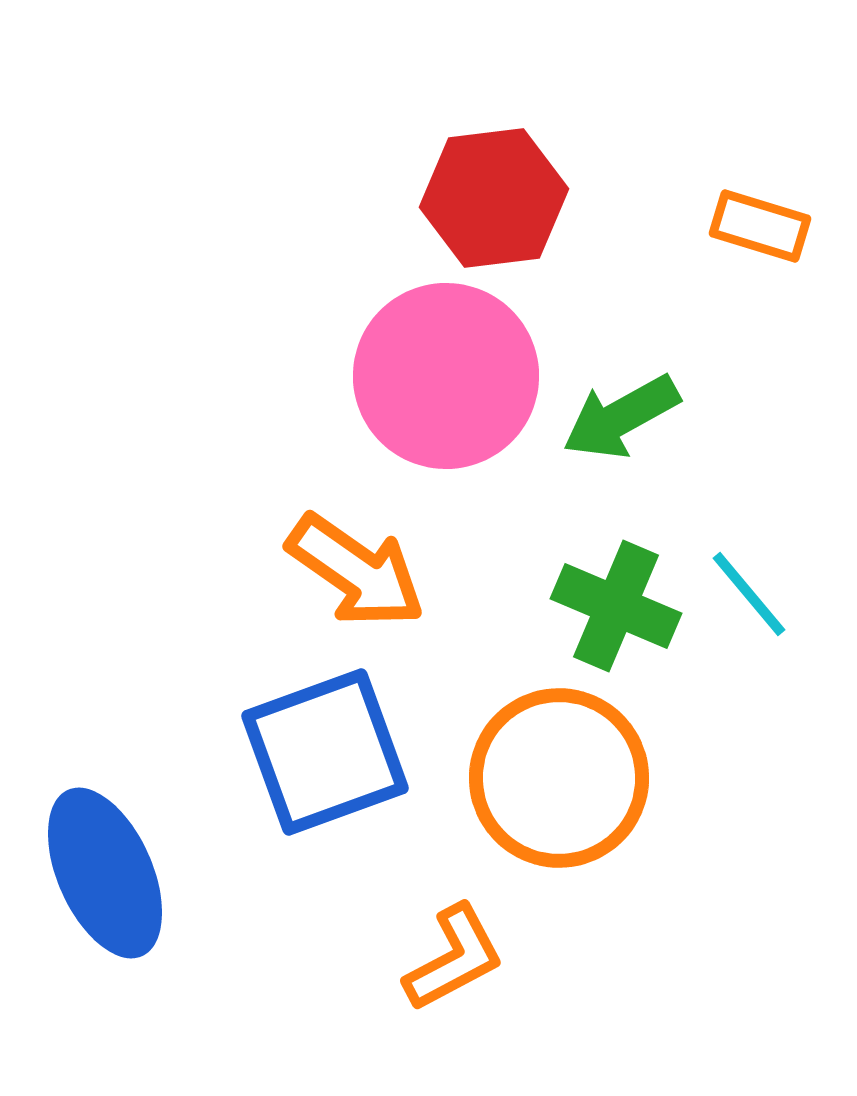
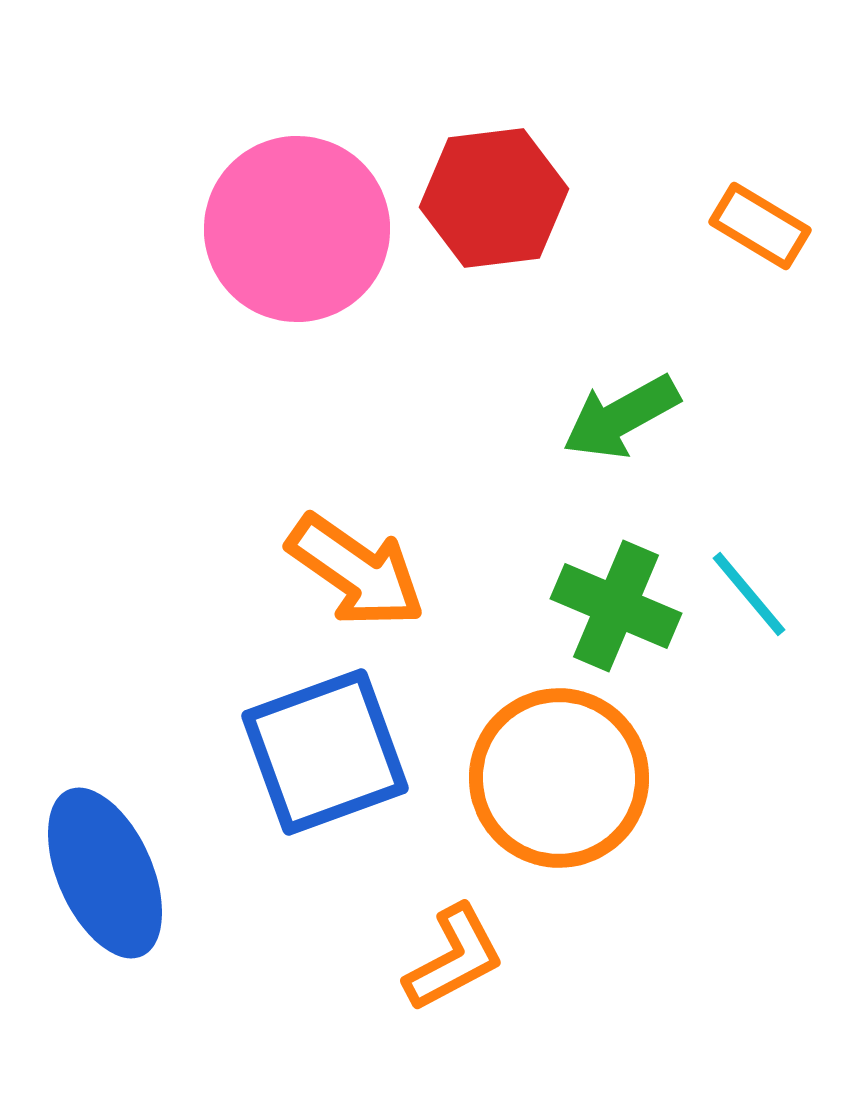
orange rectangle: rotated 14 degrees clockwise
pink circle: moved 149 px left, 147 px up
